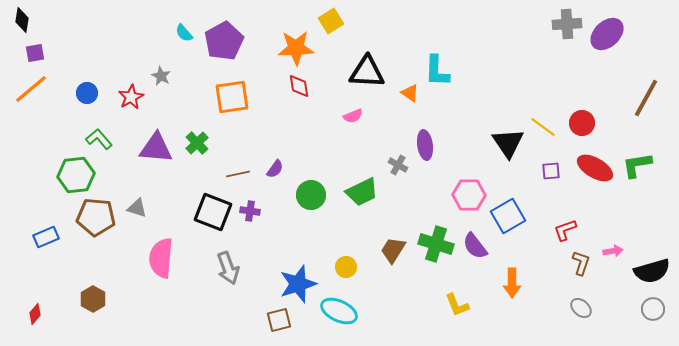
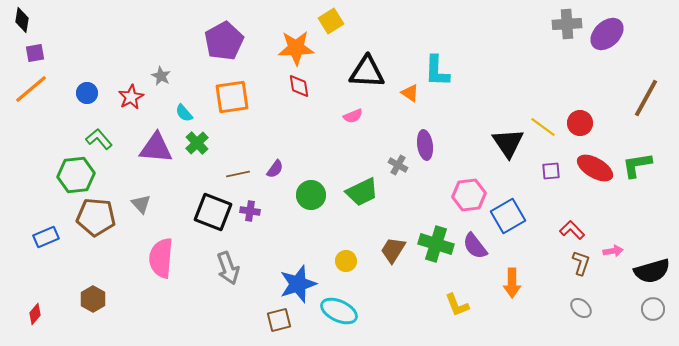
cyan semicircle at (184, 33): moved 80 px down
red circle at (582, 123): moved 2 px left
pink hexagon at (469, 195): rotated 8 degrees counterclockwise
gray triangle at (137, 208): moved 4 px right, 4 px up; rotated 30 degrees clockwise
red L-shape at (565, 230): moved 7 px right; rotated 65 degrees clockwise
yellow circle at (346, 267): moved 6 px up
